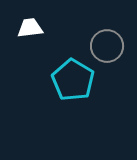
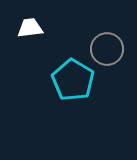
gray circle: moved 3 px down
